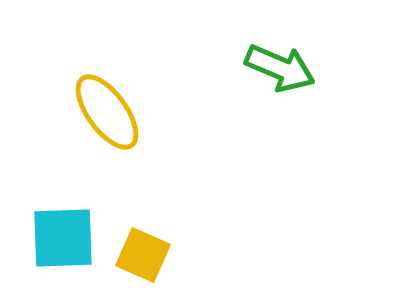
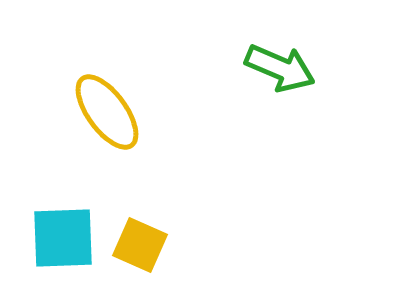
yellow square: moved 3 px left, 10 px up
